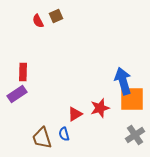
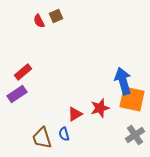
red semicircle: moved 1 px right
red rectangle: rotated 48 degrees clockwise
orange square: rotated 12 degrees clockwise
